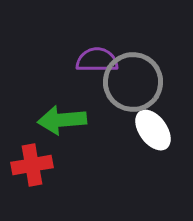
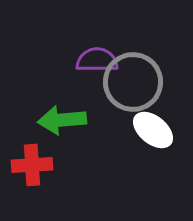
white ellipse: rotated 15 degrees counterclockwise
red cross: rotated 6 degrees clockwise
